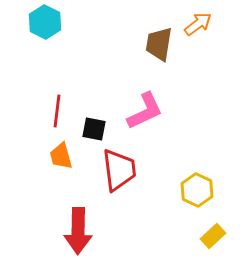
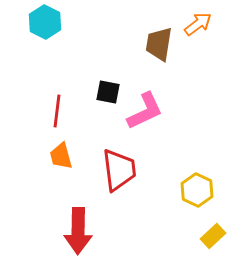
black square: moved 14 px right, 37 px up
